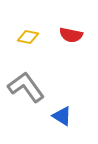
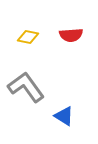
red semicircle: rotated 15 degrees counterclockwise
blue triangle: moved 2 px right
